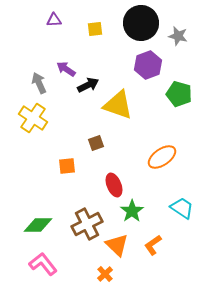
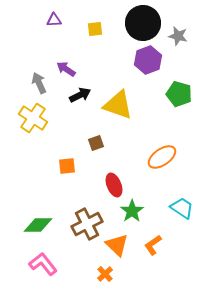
black circle: moved 2 px right
purple hexagon: moved 5 px up
black arrow: moved 8 px left, 10 px down
